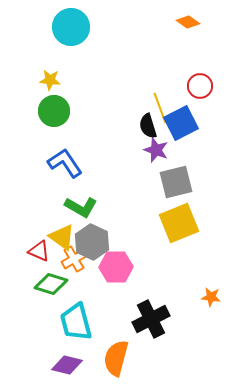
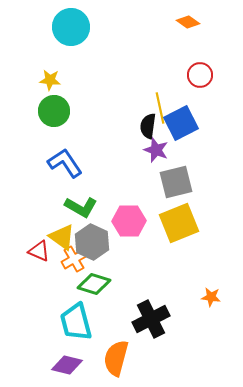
red circle: moved 11 px up
yellow line: rotated 8 degrees clockwise
black semicircle: rotated 25 degrees clockwise
pink hexagon: moved 13 px right, 46 px up
green diamond: moved 43 px right
